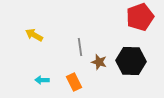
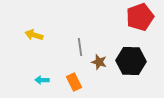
yellow arrow: rotated 12 degrees counterclockwise
